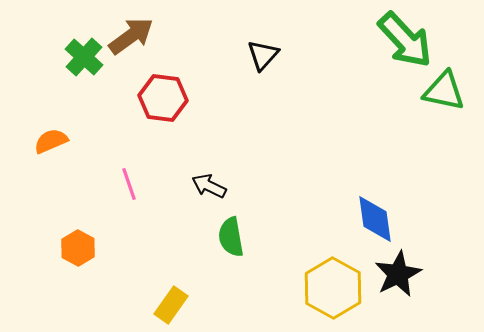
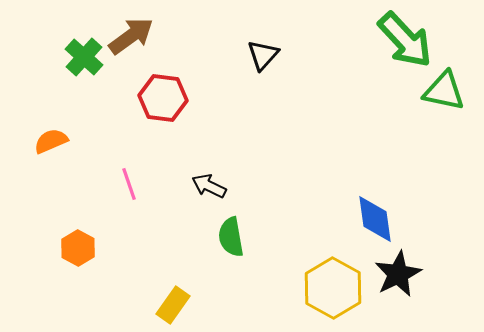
yellow rectangle: moved 2 px right
